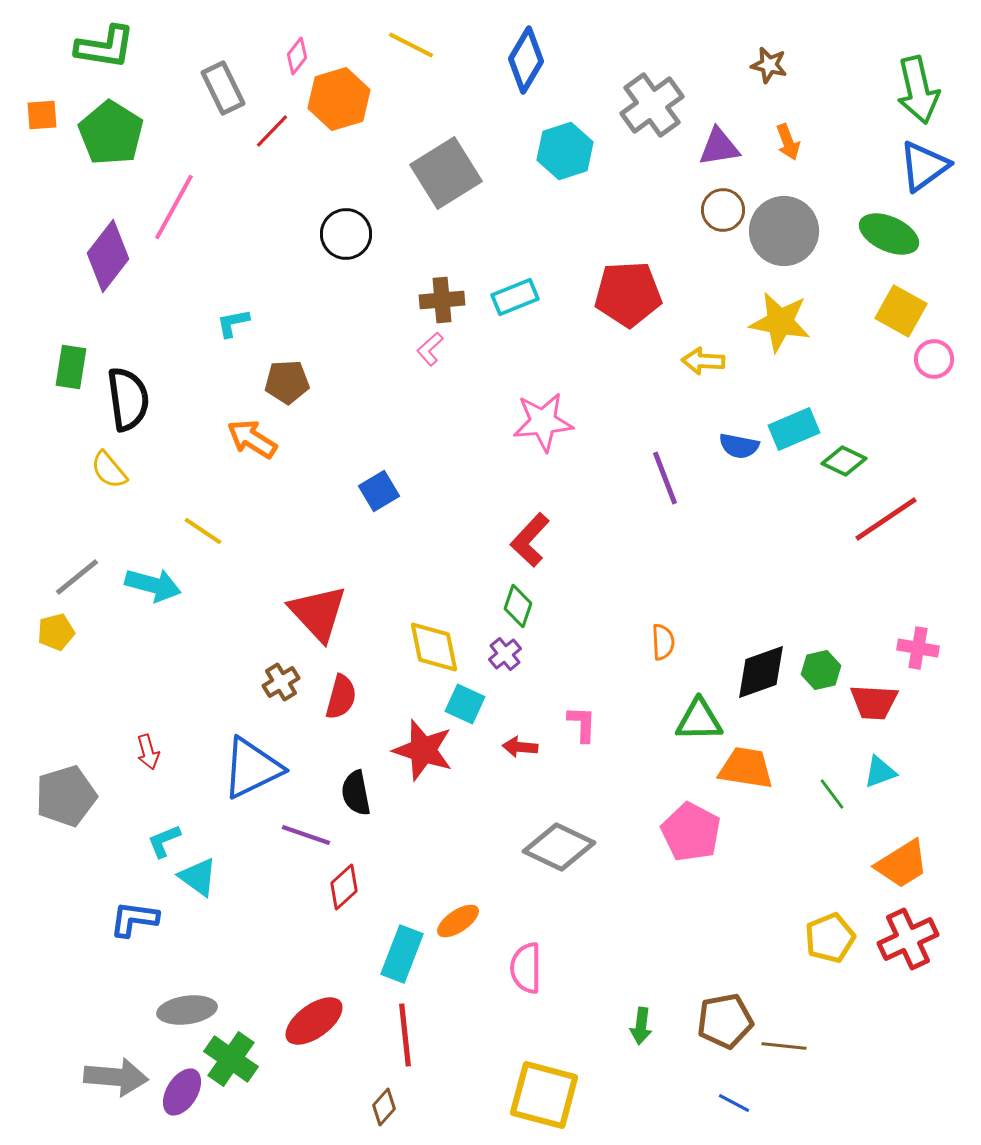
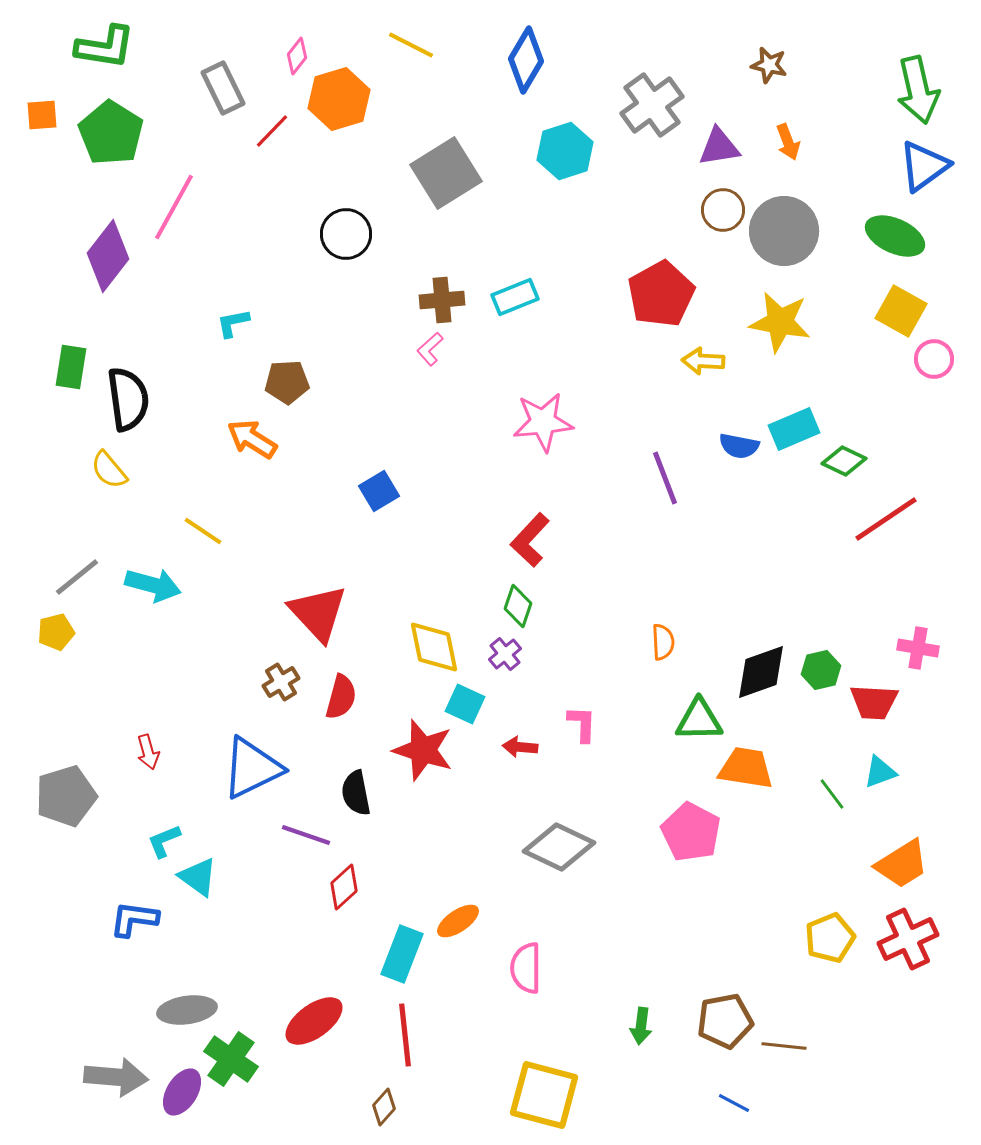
green ellipse at (889, 234): moved 6 px right, 2 px down
red pentagon at (628, 294): moved 33 px right; rotated 26 degrees counterclockwise
